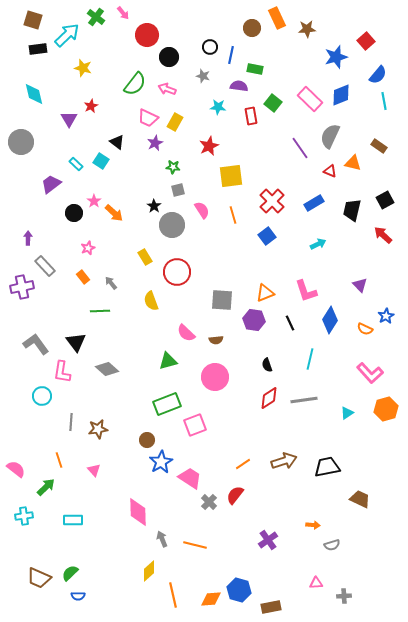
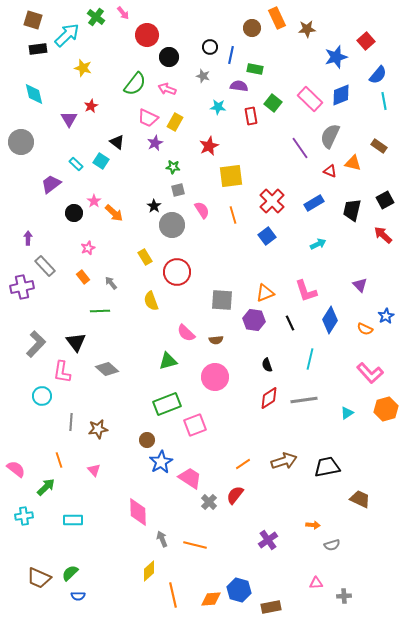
gray L-shape at (36, 344): rotated 80 degrees clockwise
